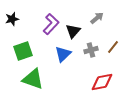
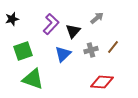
red diamond: rotated 15 degrees clockwise
